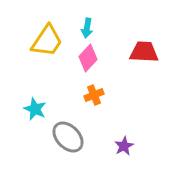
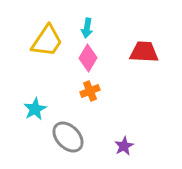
pink diamond: rotated 12 degrees counterclockwise
orange cross: moved 4 px left, 4 px up
cyan star: rotated 20 degrees clockwise
